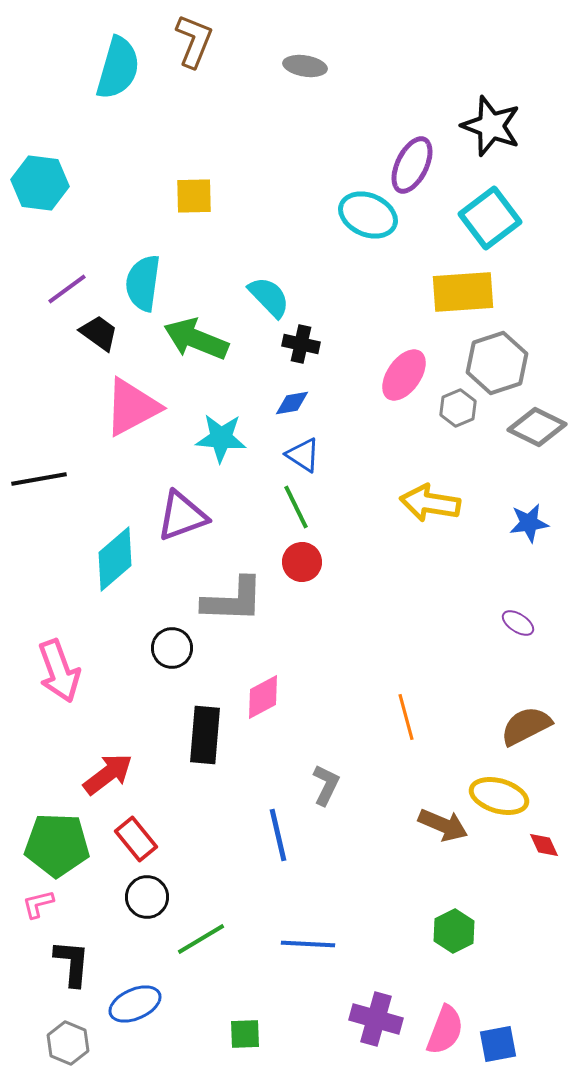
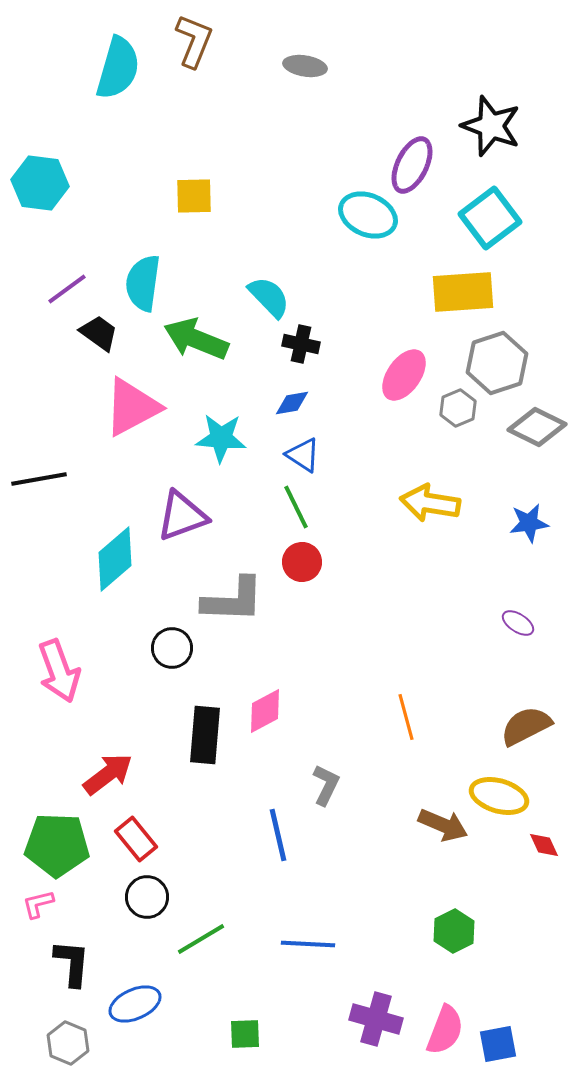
pink diamond at (263, 697): moved 2 px right, 14 px down
